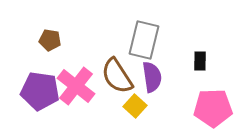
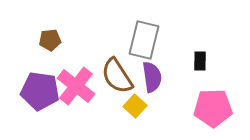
brown pentagon: rotated 15 degrees counterclockwise
